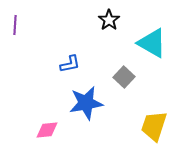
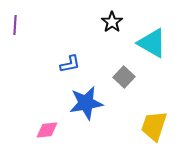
black star: moved 3 px right, 2 px down
